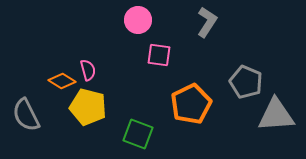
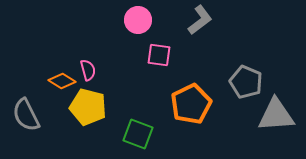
gray L-shape: moved 7 px left, 2 px up; rotated 20 degrees clockwise
